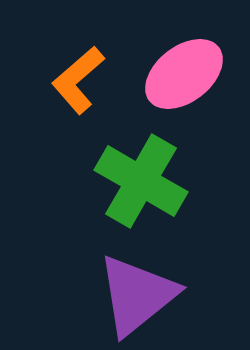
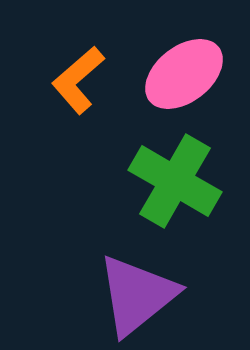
green cross: moved 34 px right
